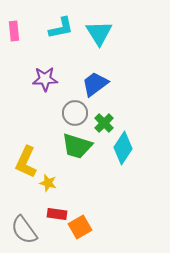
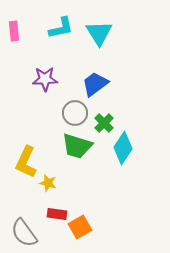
gray semicircle: moved 3 px down
